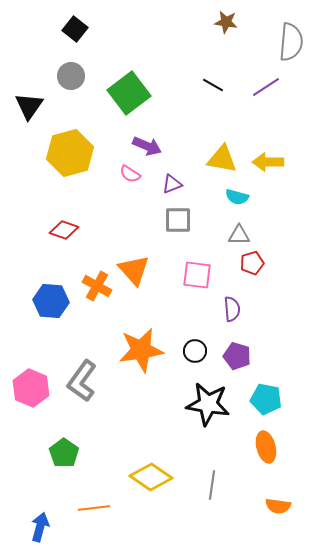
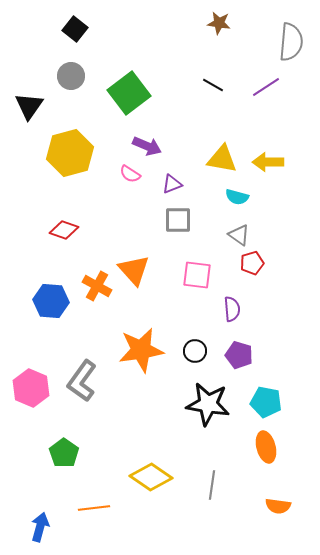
brown star: moved 7 px left, 1 px down
gray triangle: rotated 35 degrees clockwise
purple pentagon: moved 2 px right, 1 px up
cyan pentagon: moved 3 px down
